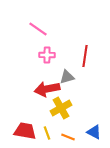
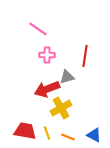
red arrow: rotated 10 degrees counterclockwise
blue triangle: moved 3 px down
